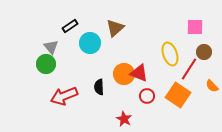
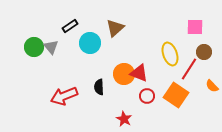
green circle: moved 12 px left, 17 px up
orange square: moved 2 px left
